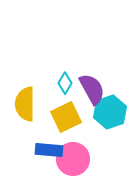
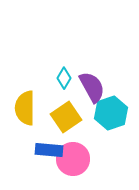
cyan diamond: moved 1 px left, 5 px up
purple semicircle: moved 2 px up
yellow semicircle: moved 4 px down
cyan hexagon: moved 1 px right, 1 px down
yellow square: rotated 8 degrees counterclockwise
